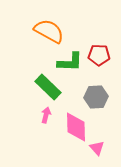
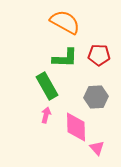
orange semicircle: moved 16 px right, 9 px up
green L-shape: moved 5 px left, 4 px up
green rectangle: moved 1 px left, 1 px up; rotated 16 degrees clockwise
